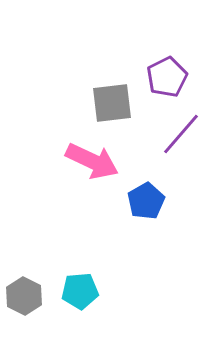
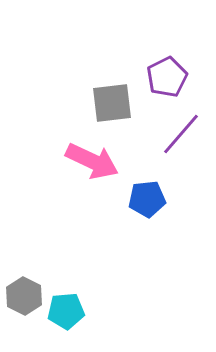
blue pentagon: moved 1 px right, 2 px up; rotated 24 degrees clockwise
cyan pentagon: moved 14 px left, 20 px down
